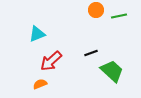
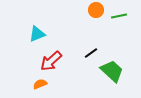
black line: rotated 16 degrees counterclockwise
